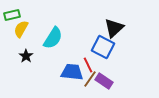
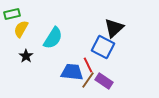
green rectangle: moved 1 px up
brown line: moved 2 px left, 1 px down
